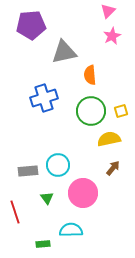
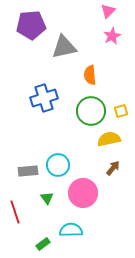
gray triangle: moved 5 px up
green rectangle: rotated 32 degrees counterclockwise
